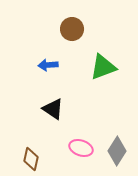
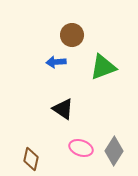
brown circle: moved 6 px down
blue arrow: moved 8 px right, 3 px up
black triangle: moved 10 px right
gray diamond: moved 3 px left
